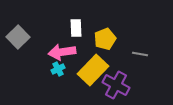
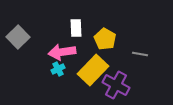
yellow pentagon: rotated 20 degrees counterclockwise
